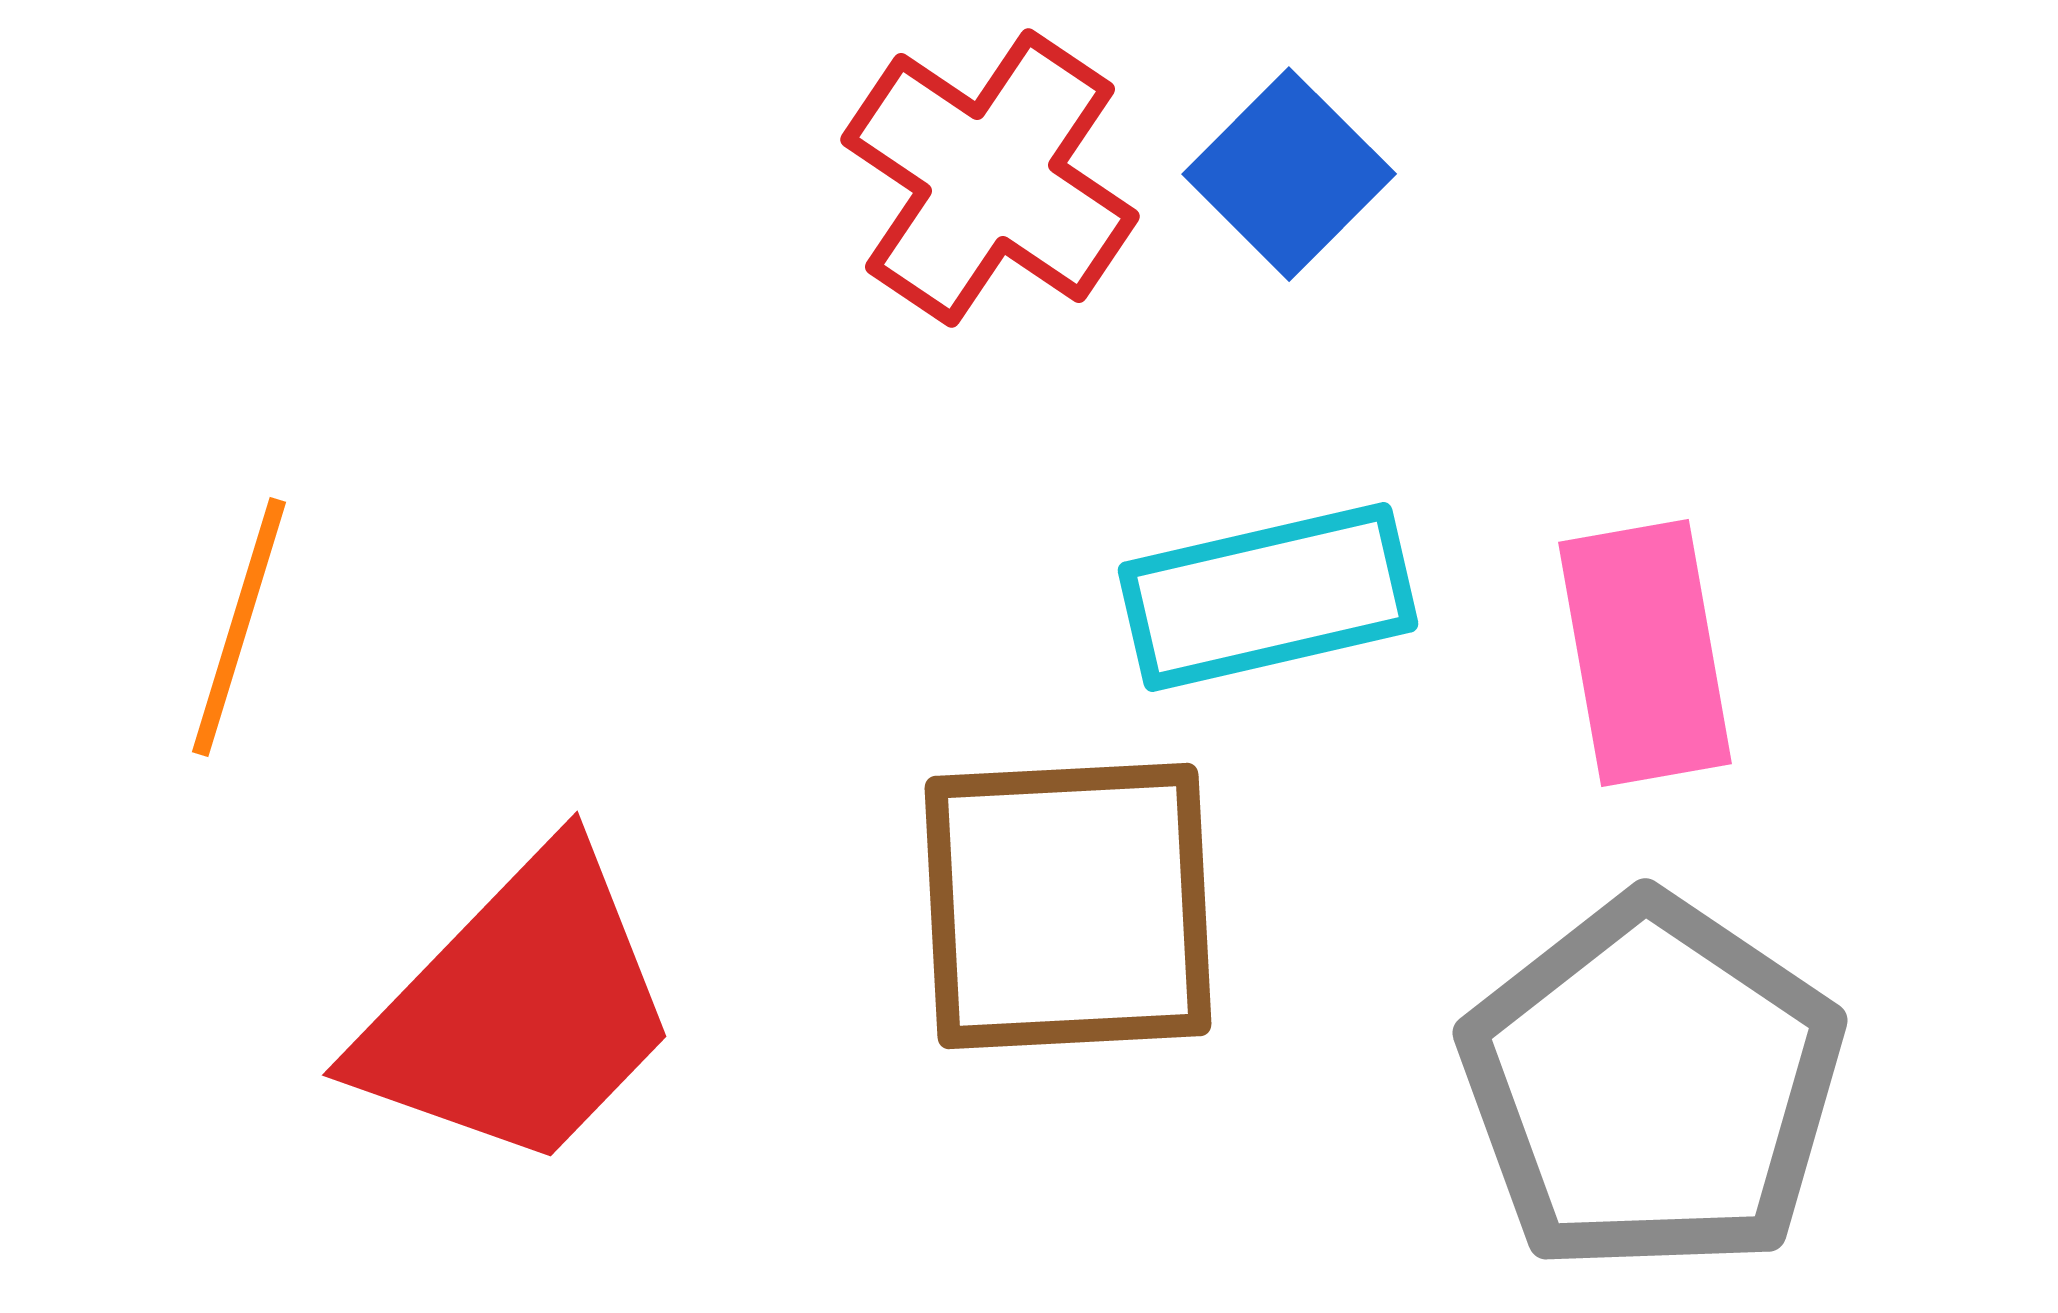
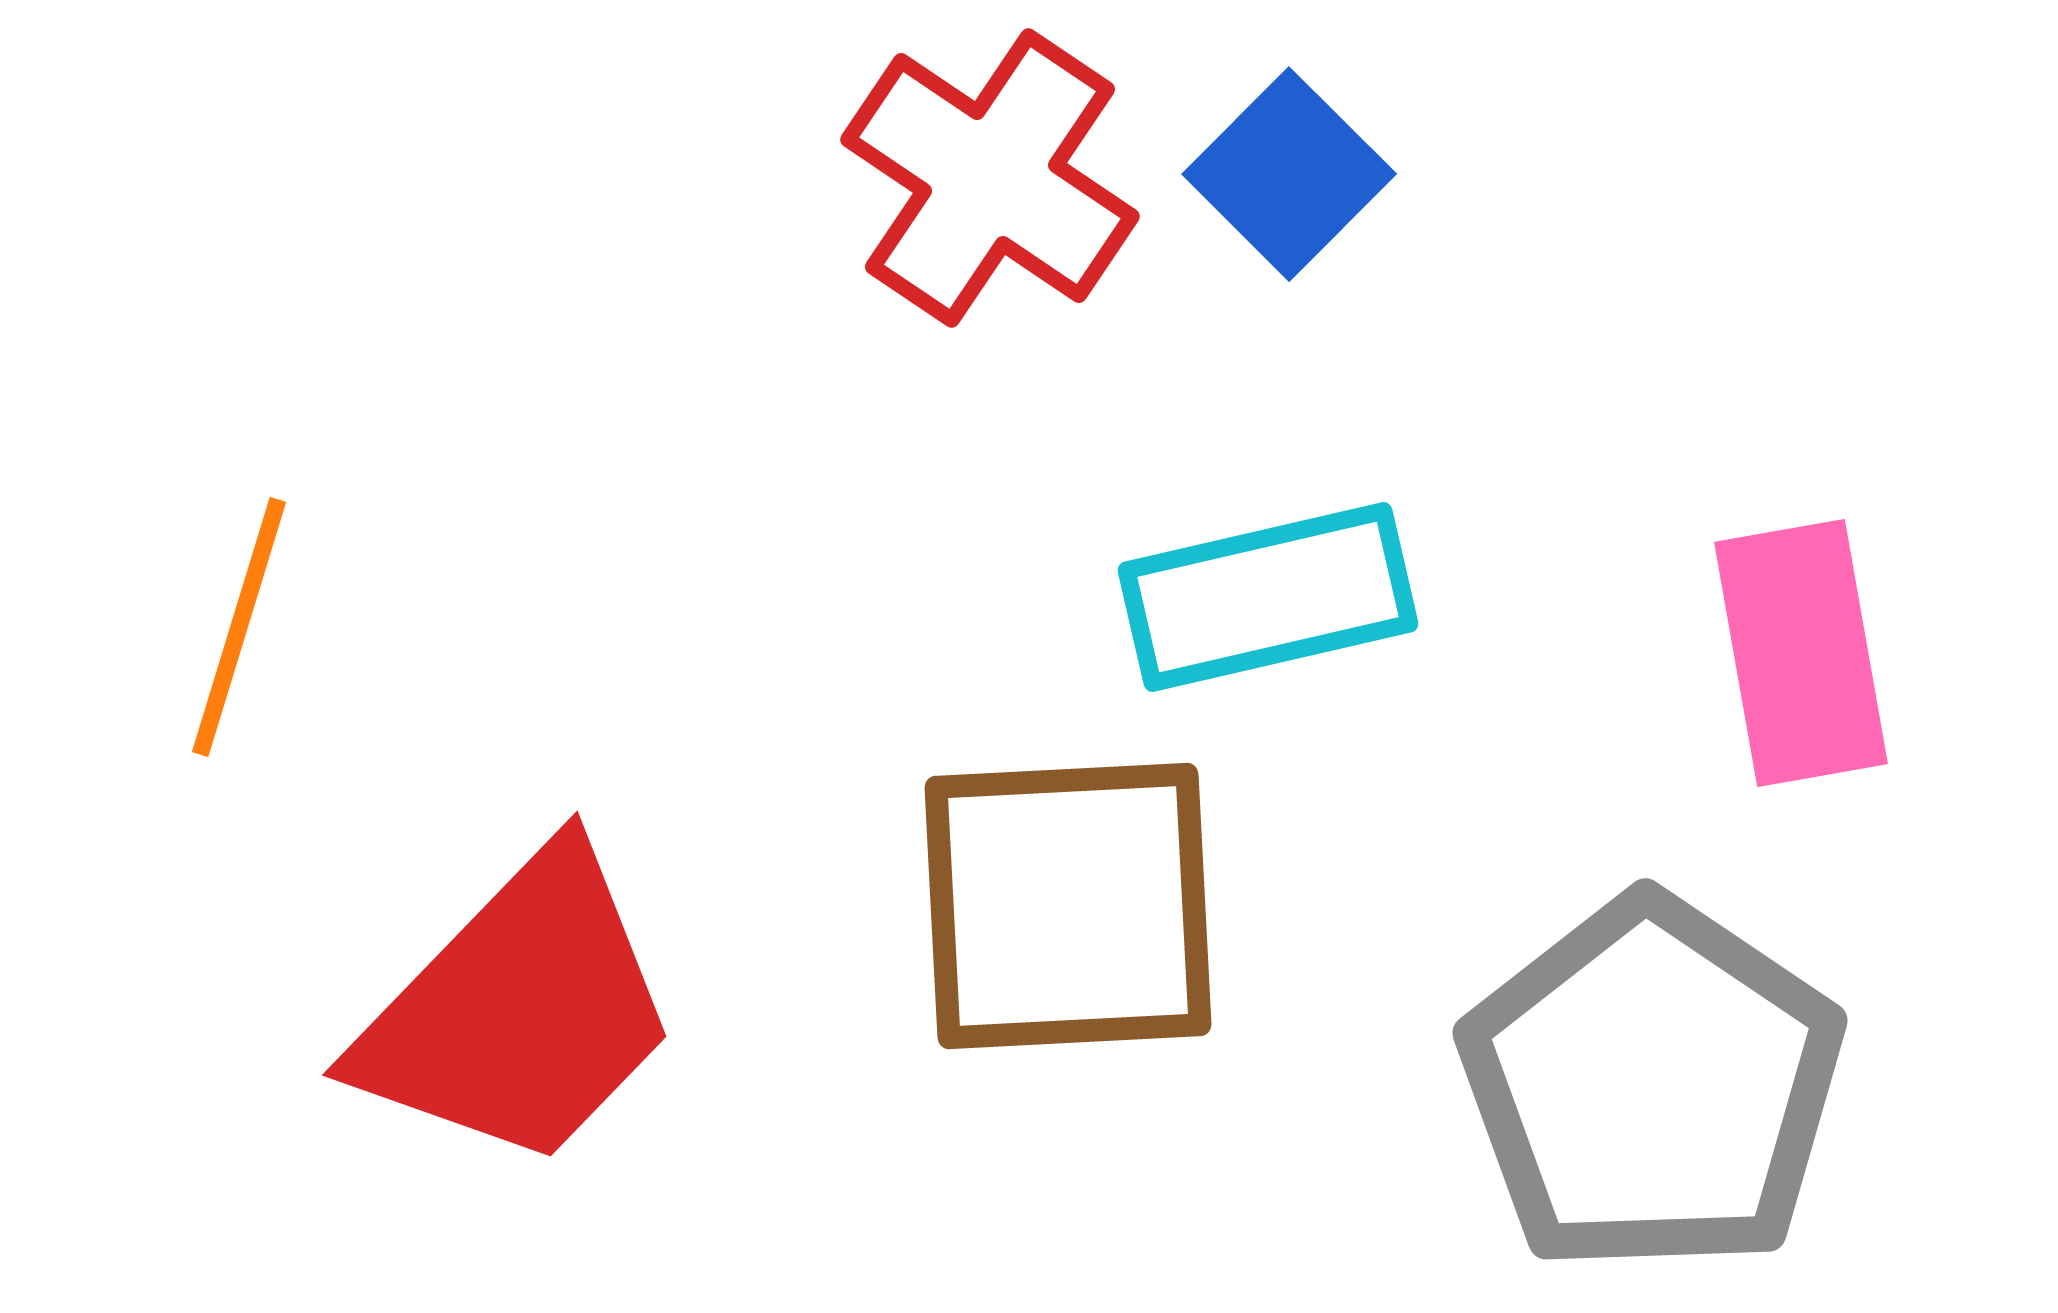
pink rectangle: moved 156 px right
